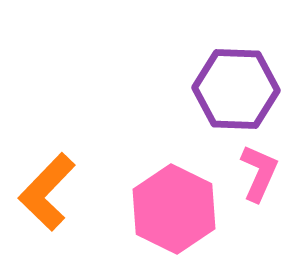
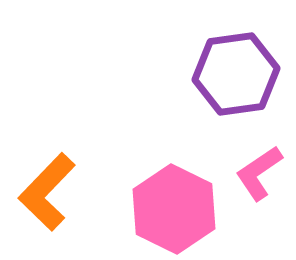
purple hexagon: moved 15 px up; rotated 10 degrees counterclockwise
pink L-shape: rotated 148 degrees counterclockwise
